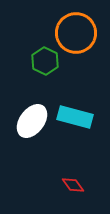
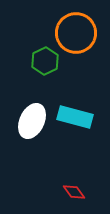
green hexagon: rotated 8 degrees clockwise
white ellipse: rotated 12 degrees counterclockwise
red diamond: moved 1 px right, 7 px down
